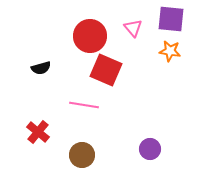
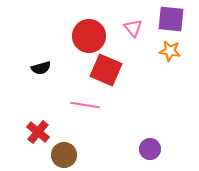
red circle: moved 1 px left
pink line: moved 1 px right
brown circle: moved 18 px left
